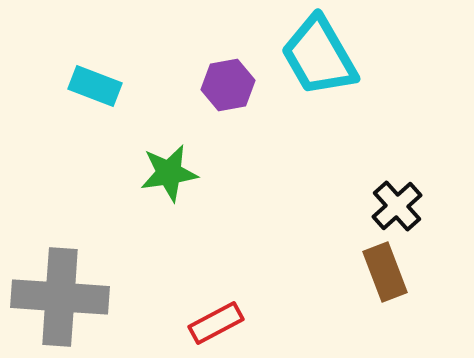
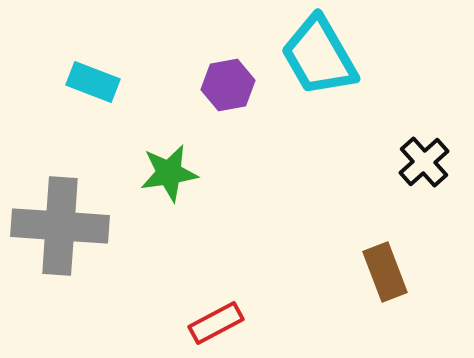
cyan rectangle: moved 2 px left, 4 px up
black cross: moved 27 px right, 44 px up
gray cross: moved 71 px up
